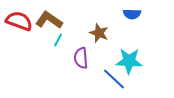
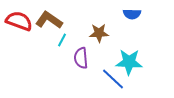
brown star: rotated 24 degrees counterclockwise
cyan line: moved 4 px right
cyan star: moved 1 px down
blue line: moved 1 px left
